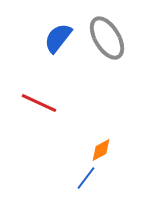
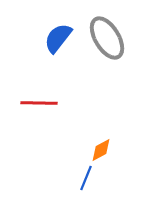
red line: rotated 24 degrees counterclockwise
blue line: rotated 15 degrees counterclockwise
